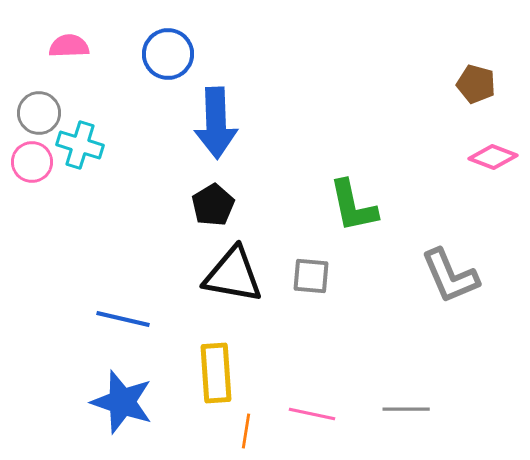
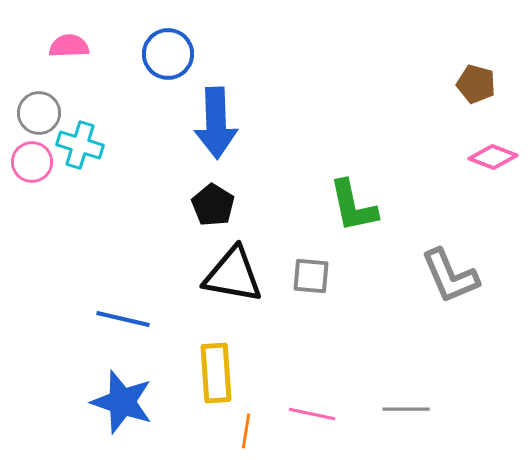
black pentagon: rotated 9 degrees counterclockwise
